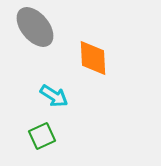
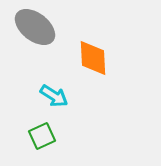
gray ellipse: rotated 12 degrees counterclockwise
